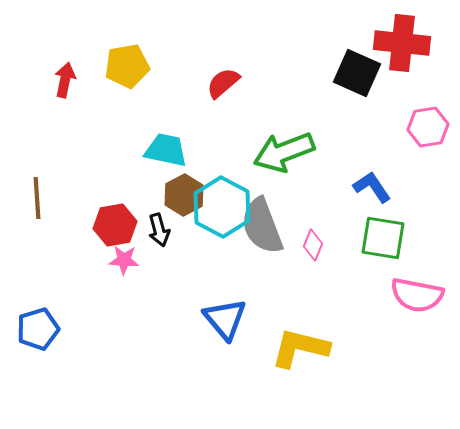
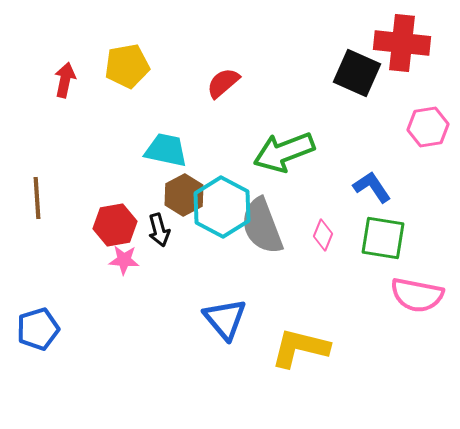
pink diamond: moved 10 px right, 10 px up
